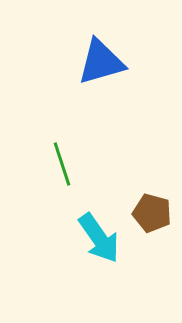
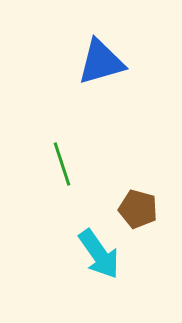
brown pentagon: moved 14 px left, 4 px up
cyan arrow: moved 16 px down
